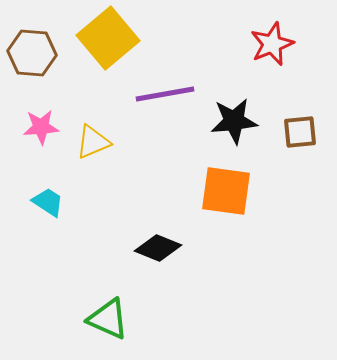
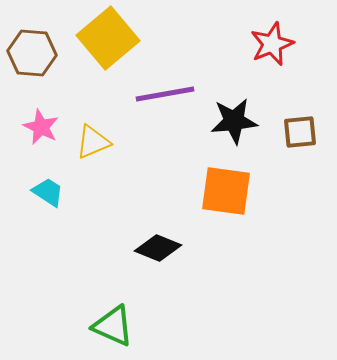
pink star: rotated 30 degrees clockwise
cyan trapezoid: moved 10 px up
green triangle: moved 5 px right, 7 px down
